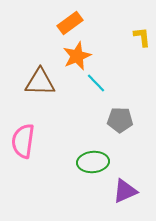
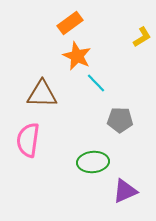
yellow L-shape: rotated 65 degrees clockwise
orange star: rotated 24 degrees counterclockwise
brown triangle: moved 2 px right, 12 px down
pink semicircle: moved 5 px right, 1 px up
